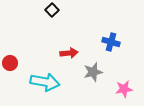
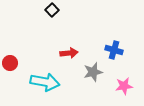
blue cross: moved 3 px right, 8 px down
pink star: moved 3 px up
